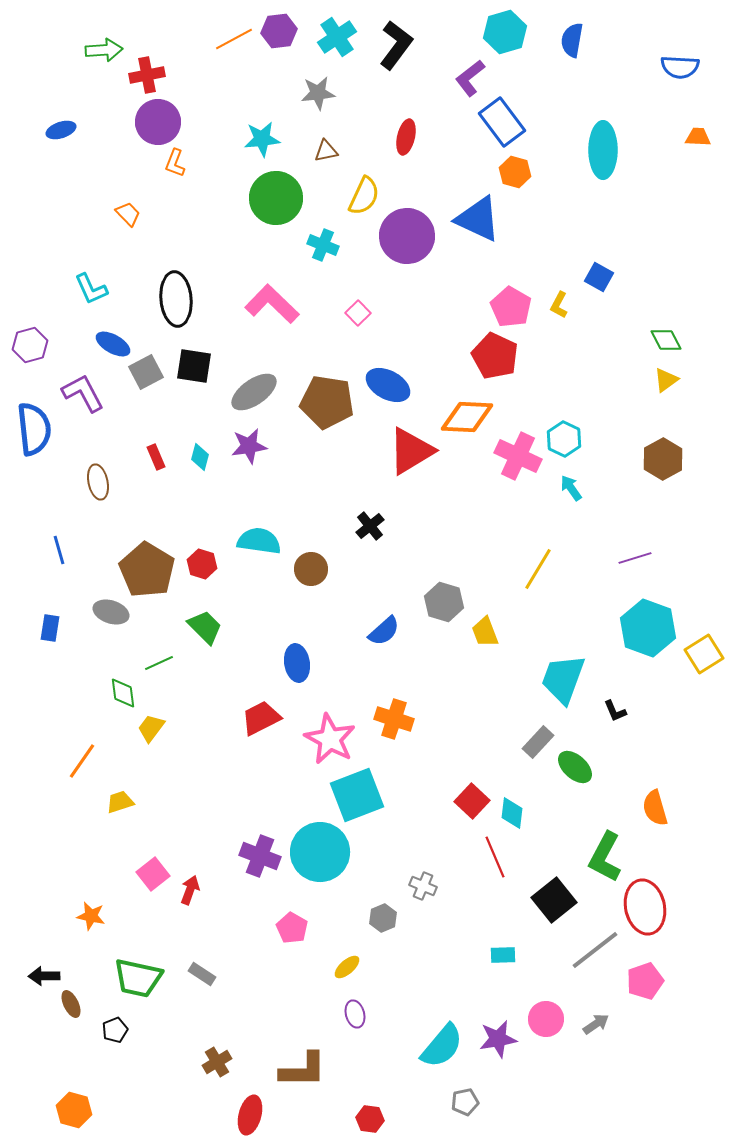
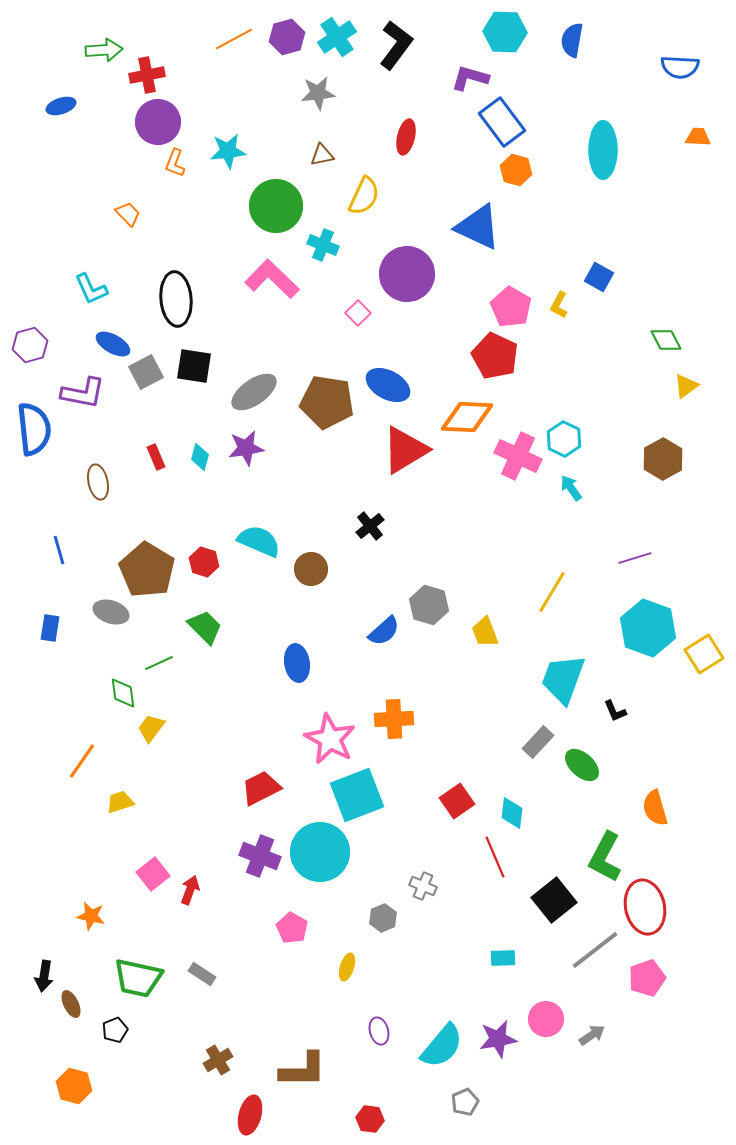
purple hexagon at (279, 31): moved 8 px right, 6 px down; rotated 8 degrees counterclockwise
cyan hexagon at (505, 32): rotated 18 degrees clockwise
purple L-shape at (470, 78): rotated 54 degrees clockwise
blue ellipse at (61, 130): moved 24 px up
cyan star at (262, 139): moved 34 px left, 12 px down
brown triangle at (326, 151): moved 4 px left, 4 px down
orange hexagon at (515, 172): moved 1 px right, 2 px up
green circle at (276, 198): moved 8 px down
blue triangle at (478, 219): moved 8 px down
purple circle at (407, 236): moved 38 px down
pink L-shape at (272, 304): moved 25 px up
yellow triangle at (666, 380): moved 20 px right, 6 px down
purple L-shape at (83, 393): rotated 129 degrees clockwise
purple star at (249, 446): moved 3 px left, 2 px down
red triangle at (411, 451): moved 6 px left, 1 px up
cyan semicircle at (259, 541): rotated 15 degrees clockwise
red hexagon at (202, 564): moved 2 px right, 2 px up
yellow line at (538, 569): moved 14 px right, 23 px down
gray hexagon at (444, 602): moved 15 px left, 3 px down
red trapezoid at (261, 718): moved 70 px down
orange cross at (394, 719): rotated 21 degrees counterclockwise
green ellipse at (575, 767): moved 7 px right, 2 px up
red square at (472, 801): moved 15 px left; rotated 12 degrees clockwise
cyan rectangle at (503, 955): moved 3 px down
yellow ellipse at (347, 967): rotated 32 degrees counterclockwise
black arrow at (44, 976): rotated 80 degrees counterclockwise
pink pentagon at (645, 981): moved 2 px right, 3 px up
purple ellipse at (355, 1014): moved 24 px right, 17 px down
gray arrow at (596, 1024): moved 4 px left, 11 px down
brown cross at (217, 1062): moved 1 px right, 2 px up
gray pentagon at (465, 1102): rotated 12 degrees counterclockwise
orange hexagon at (74, 1110): moved 24 px up
